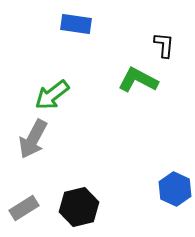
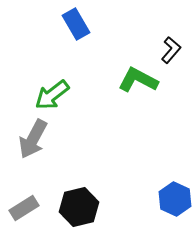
blue rectangle: rotated 52 degrees clockwise
black L-shape: moved 7 px right, 5 px down; rotated 36 degrees clockwise
blue hexagon: moved 10 px down
